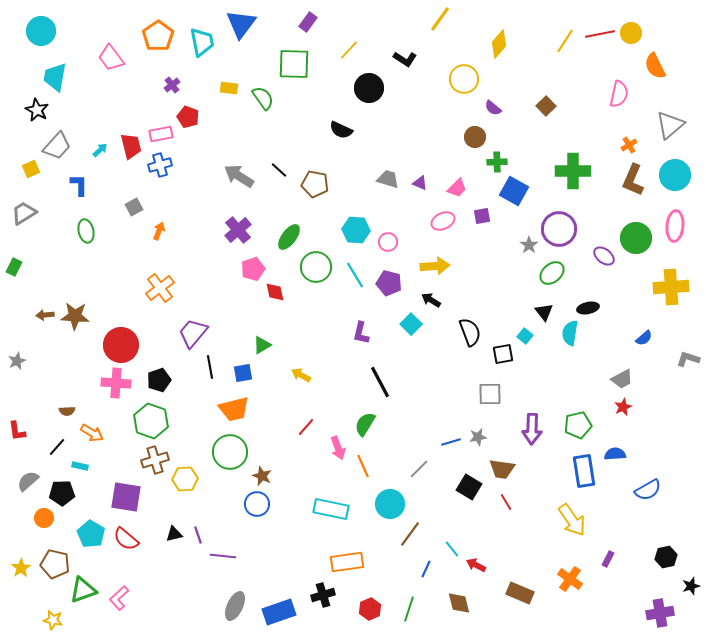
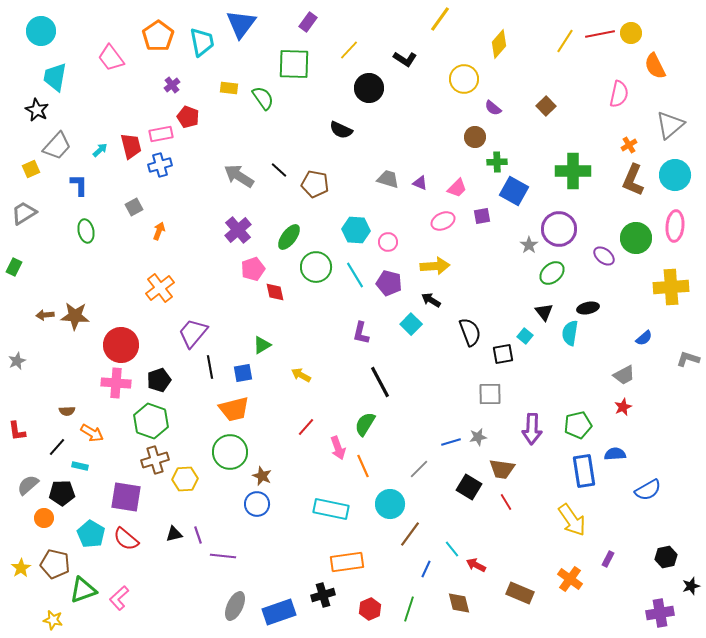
gray trapezoid at (622, 379): moved 2 px right, 4 px up
gray semicircle at (28, 481): moved 4 px down
